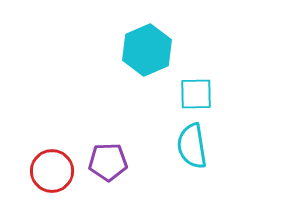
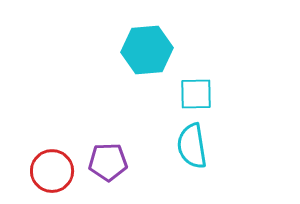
cyan hexagon: rotated 18 degrees clockwise
